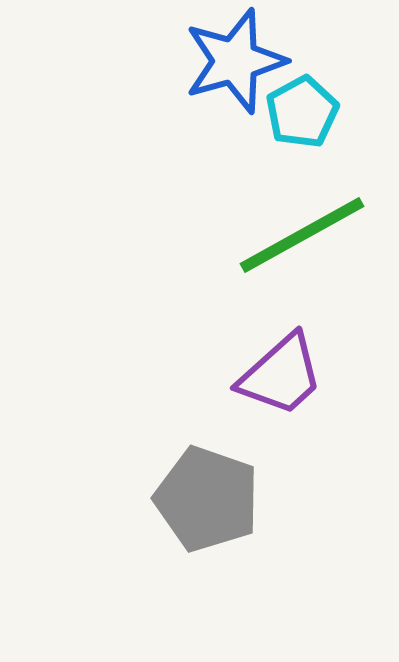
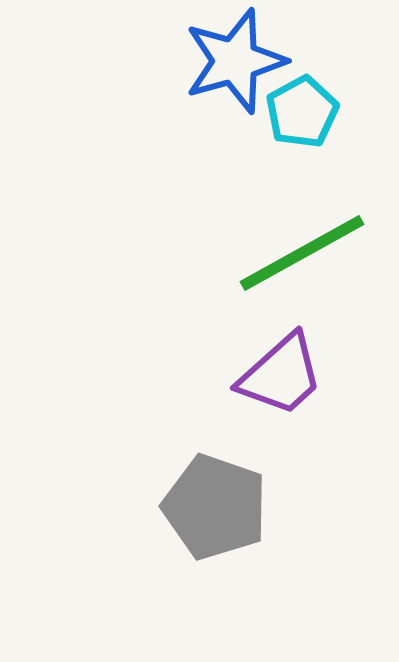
green line: moved 18 px down
gray pentagon: moved 8 px right, 8 px down
